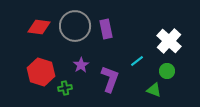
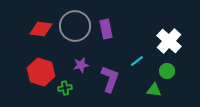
red diamond: moved 2 px right, 2 px down
purple star: rotated 21 degrees clockwise
green triangle: rotated 14 degrees counterclockwise
